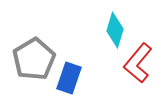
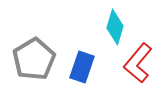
cyan diamond: moved 3 px up
blue rectangle: moved 13 px right, 11 px up
